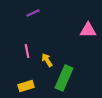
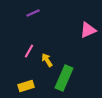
pink triangle: rotated 24 degrees counterclockwise
pink line: moved 2 px right; rotated 40 degrees clockwise
